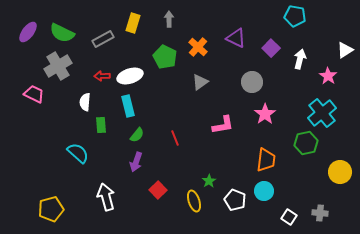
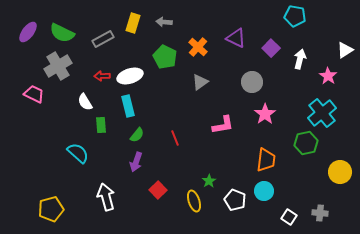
gray arrow at (169, 19): moved 5 px left, 3 px down; rotated 84 degrees counterclockwise
white semicircle at (85, 102): rotated 36 degrees counterclockwise
